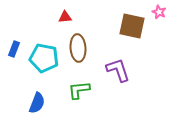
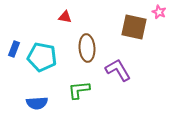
red triangle: rotated 16 degrees clockwise
brown square: moved 2 px right, 1 px down
brown ellipse: moved 9 px right
cyan pentagon: moved 2 px left, 1 px up
purple L-shape: rotated 12 degrees counterclockwise
blue semicircle: rotated 65 degrees clockwise
